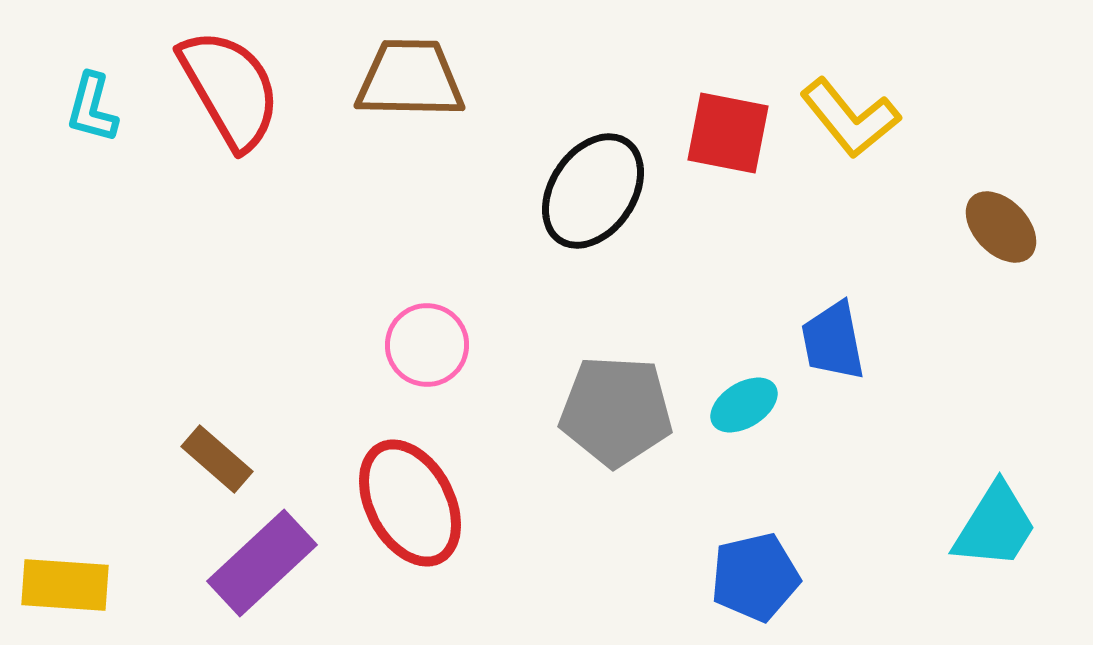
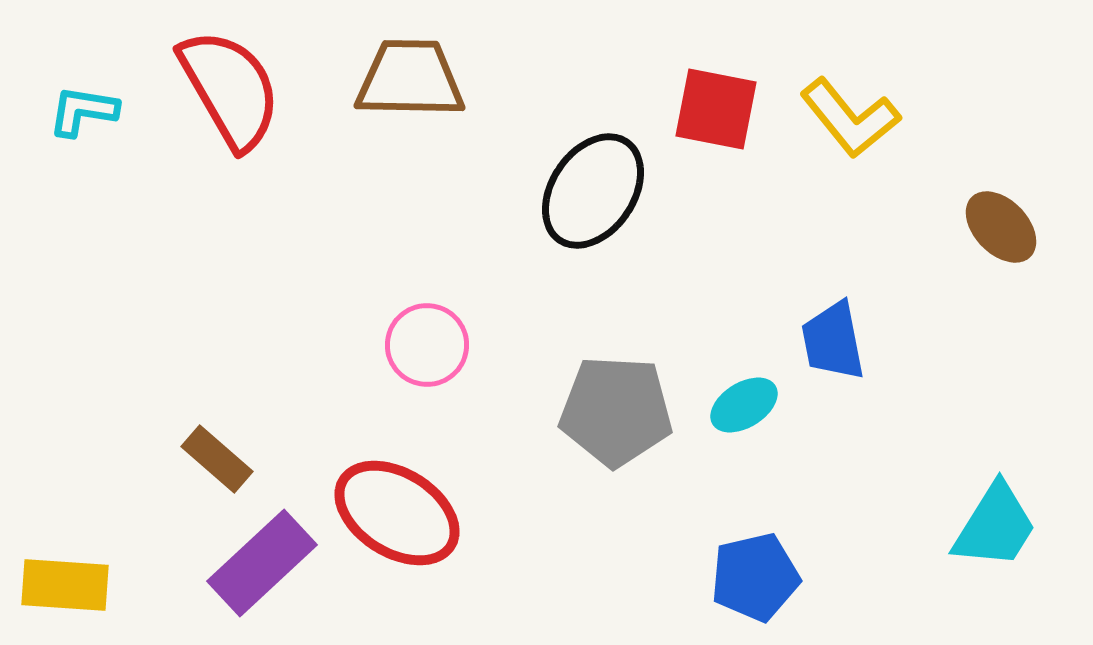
cyan L-shape: moved 9 px left, 3 px down; rotated 84 degrees clockwise
red square: moved 12 px left, 24 px up
red ellipse: moved 13 px left, 10 px down; rotated 30 degrees counterclockwise
